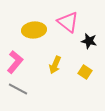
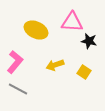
pink triangle: moved 4 px right; rotated 35 degrees counterclockwise
yellow ellipse: moved 2 px right; rotated 30 degrees clockwise
yellow arrow: rotated 48 degrees clockwise
yellow square: moved 1 px left
